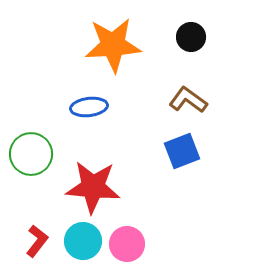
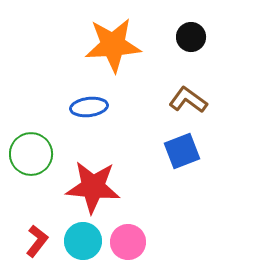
pink circle: moved 1 px right, 2 px up
